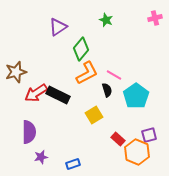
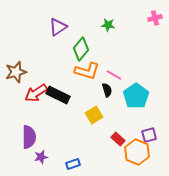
green star: moved 2 px right, 5 px down; rotated 16 degrees counterclockwise
orange L-shape: moved 2 px up; rotated 45 degrees clockwise
purple semicircle: moved 5 px down
